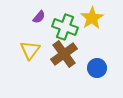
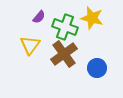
yellow star: rotated 25 degrees counterclockwise
yellow triangle: moved 5 px up
